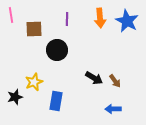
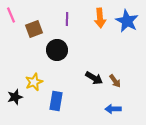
pink line: rotated 14 degrees counterclockwise
brown square: rotated 18 degrees counterclockwise
